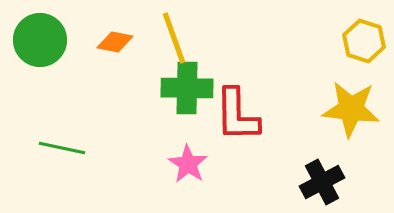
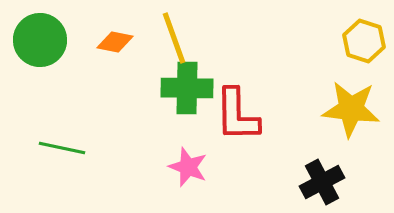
pink star: moved 3 px down; rotated 12 degrees counterclockwise
